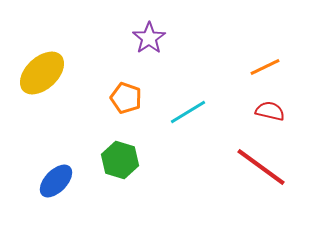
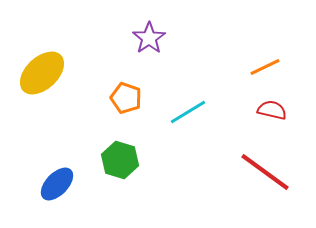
red semicircle: moved 2 px right, 1 px up
red line: moved 4 px right, 5 px down
blue ellipse: moved 1 px right, 3 px down
